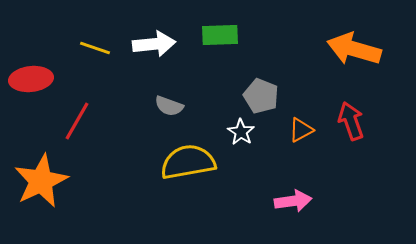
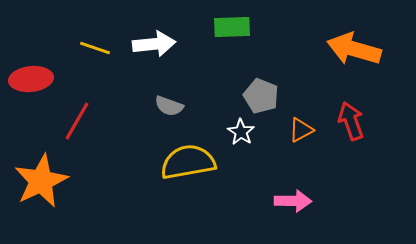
green rectangle: moved 12 px right, 8 px up
pink arrow: rotated 9 degrees clockwise
